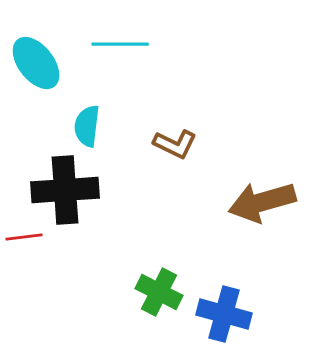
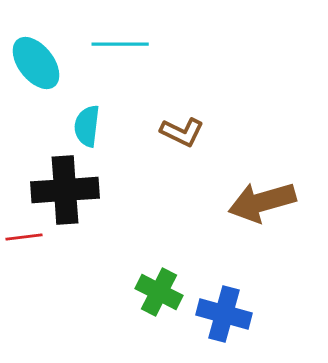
brown L-shape: moved 7 px right, 12 px up
